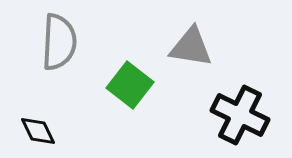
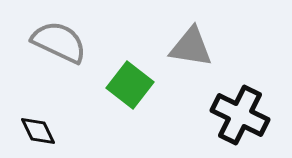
gray semicircle: rotated 68 degrees counterclockwise
